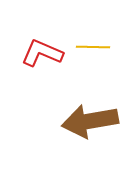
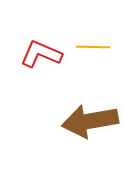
red L-shape: moved 1 px left, 1 px down
